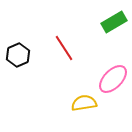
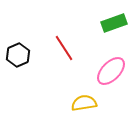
green rectangle: moved 1 px down; rotated 10 degrees clockwise
pink ellipse: moved 2 px left, 8 px up
